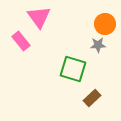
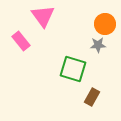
pink triangle: moved 4 px right, 1 px up
brown rectangle: moved 1 px up; rotated 18 degrees counterclockwise
